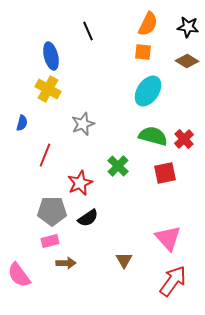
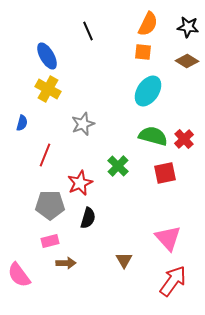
blue ellipse: moved 4 px left; rotated 16 degrees counterclockwise
gray pentagon: moved 2 px left, 6 px up
black semicircle: rotated 40 degrees counterclockwise
